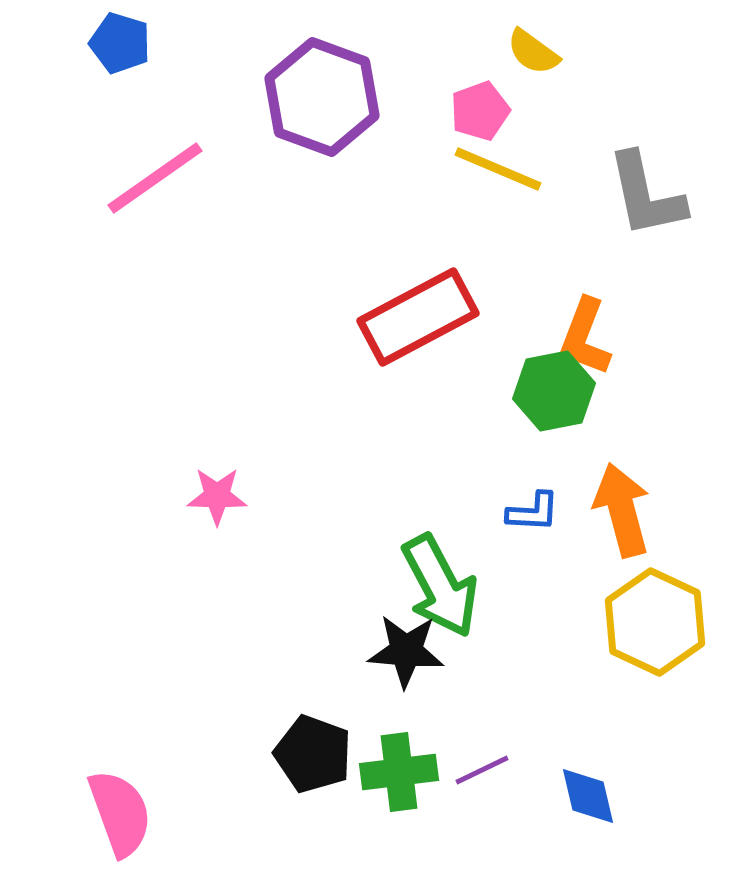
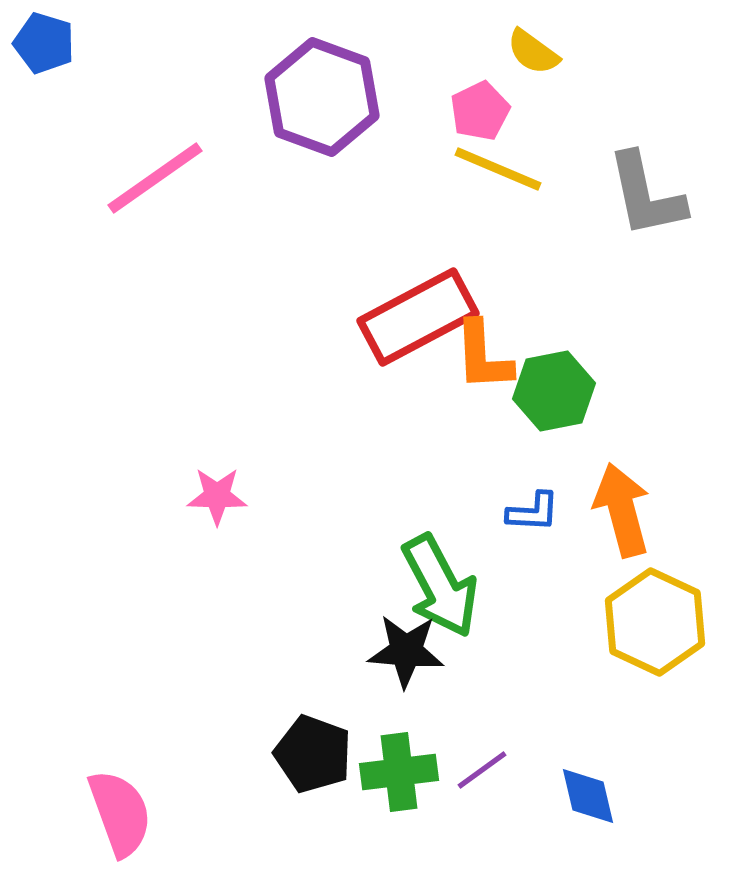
blue pentagon: moved 76 px left
pink pentagon: rotated 6 degrees counterclockwise
orange L-shape: moved 102 px left, 19 px down; rotated 24 degrees counterclockwise
purple line: rotated 10 degrees counterclockwise
